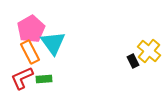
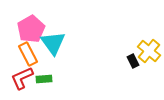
orange rectangle: moved 2 px left, 2 px down
